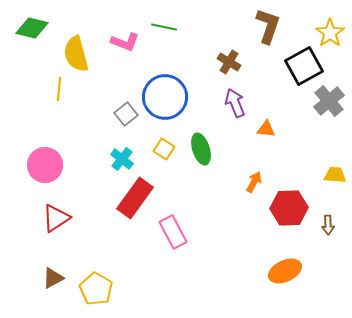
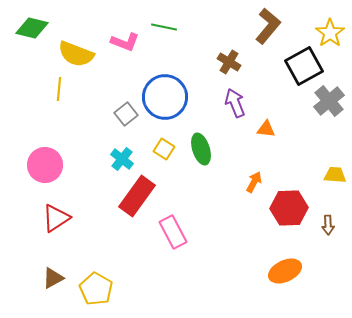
brown L-shape: rotated 21 degrees clockwise
yellow semicircle: rotated 54 degrees counterclockwise
red rectangle: moved 2 px right, 2 px up
